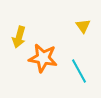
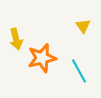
yellow arrow: moved 3 px left, 2 px down; rotated 30 degrees counterclockwise
orange star: moved 1 px left; rotated 24 degrees counterclockwise
